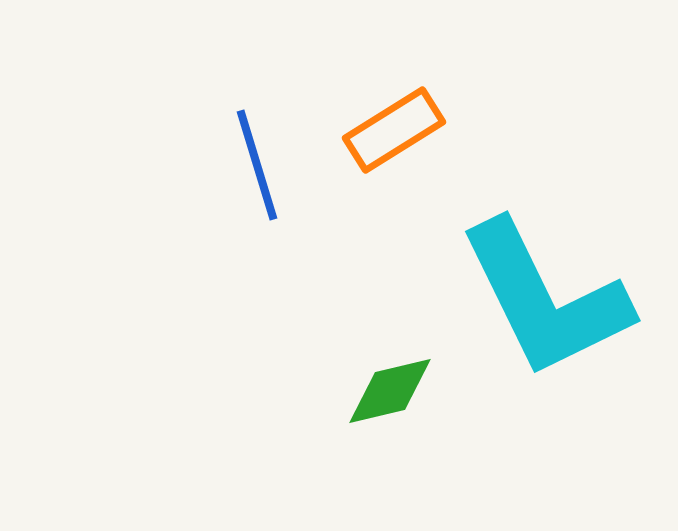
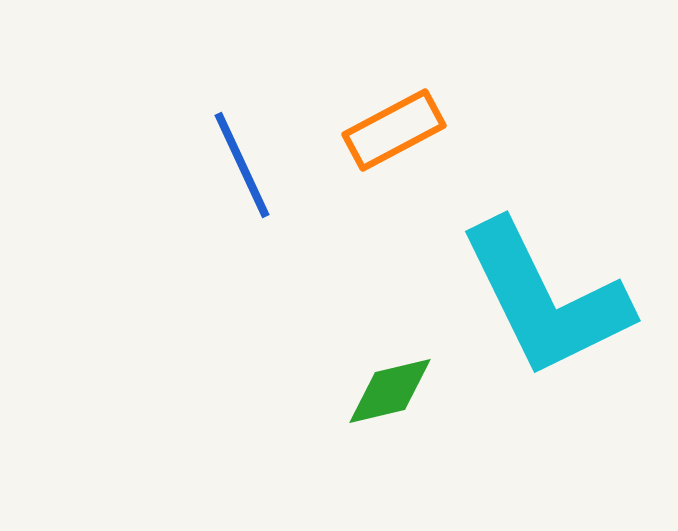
orange rectangle: rotated 4 degrees clockwise
blue line: moved 15 px left; rotated 8 degrees counterclockwise
